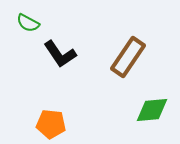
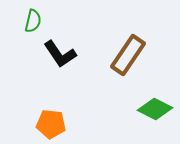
green semicircle: moved 5 px right, 2 px up; rotated 105 degrees counterclockwise
brown rectangle: moved 2 px up
green diamond: moved 3 px right, 1 px up; rotated 32 degrees clockwise
